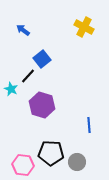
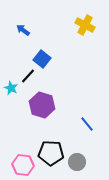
yellow cross: moved 1 px right, 2 px up
blue square: rotated 12 degrees counterclockwise
cyan star: moved 1 px up
blue line: moved 2 px left, 1 px up; rotated 35 degrees counterclockwise
